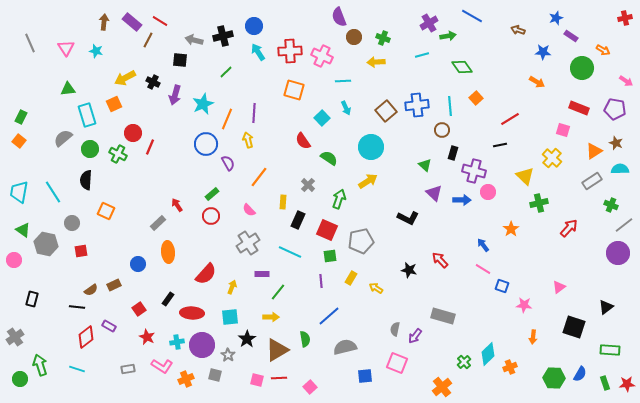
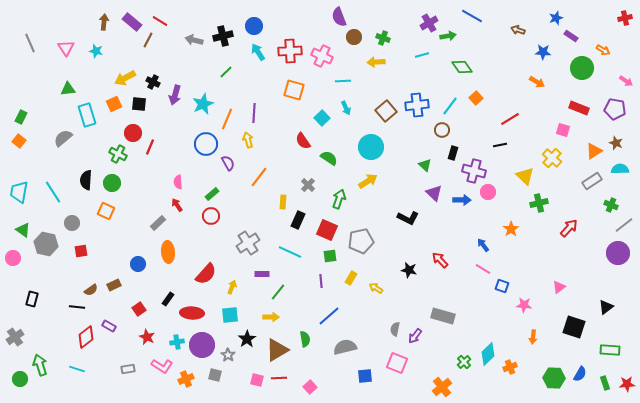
black square at (180, 60): moved 41 px left, 44 px down
cyan line at (450, 106): rotated 42 degrees clockwise
green circle at (90, 149): moved 22 px right, 34 px down
pink semicircle at (249, 210): moved 71 px left, 28 px up; rotated 40 degrees clockwise
pink circle at (14, 260): moved 1 px left, 2 px up
cyan square at (230, 317): moved 2 px up
